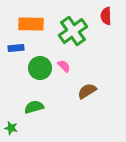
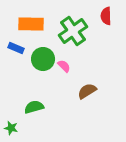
blue rectangle: rotated 28 degrees clockwise
green circle: moved 3 px right, 9 px up
